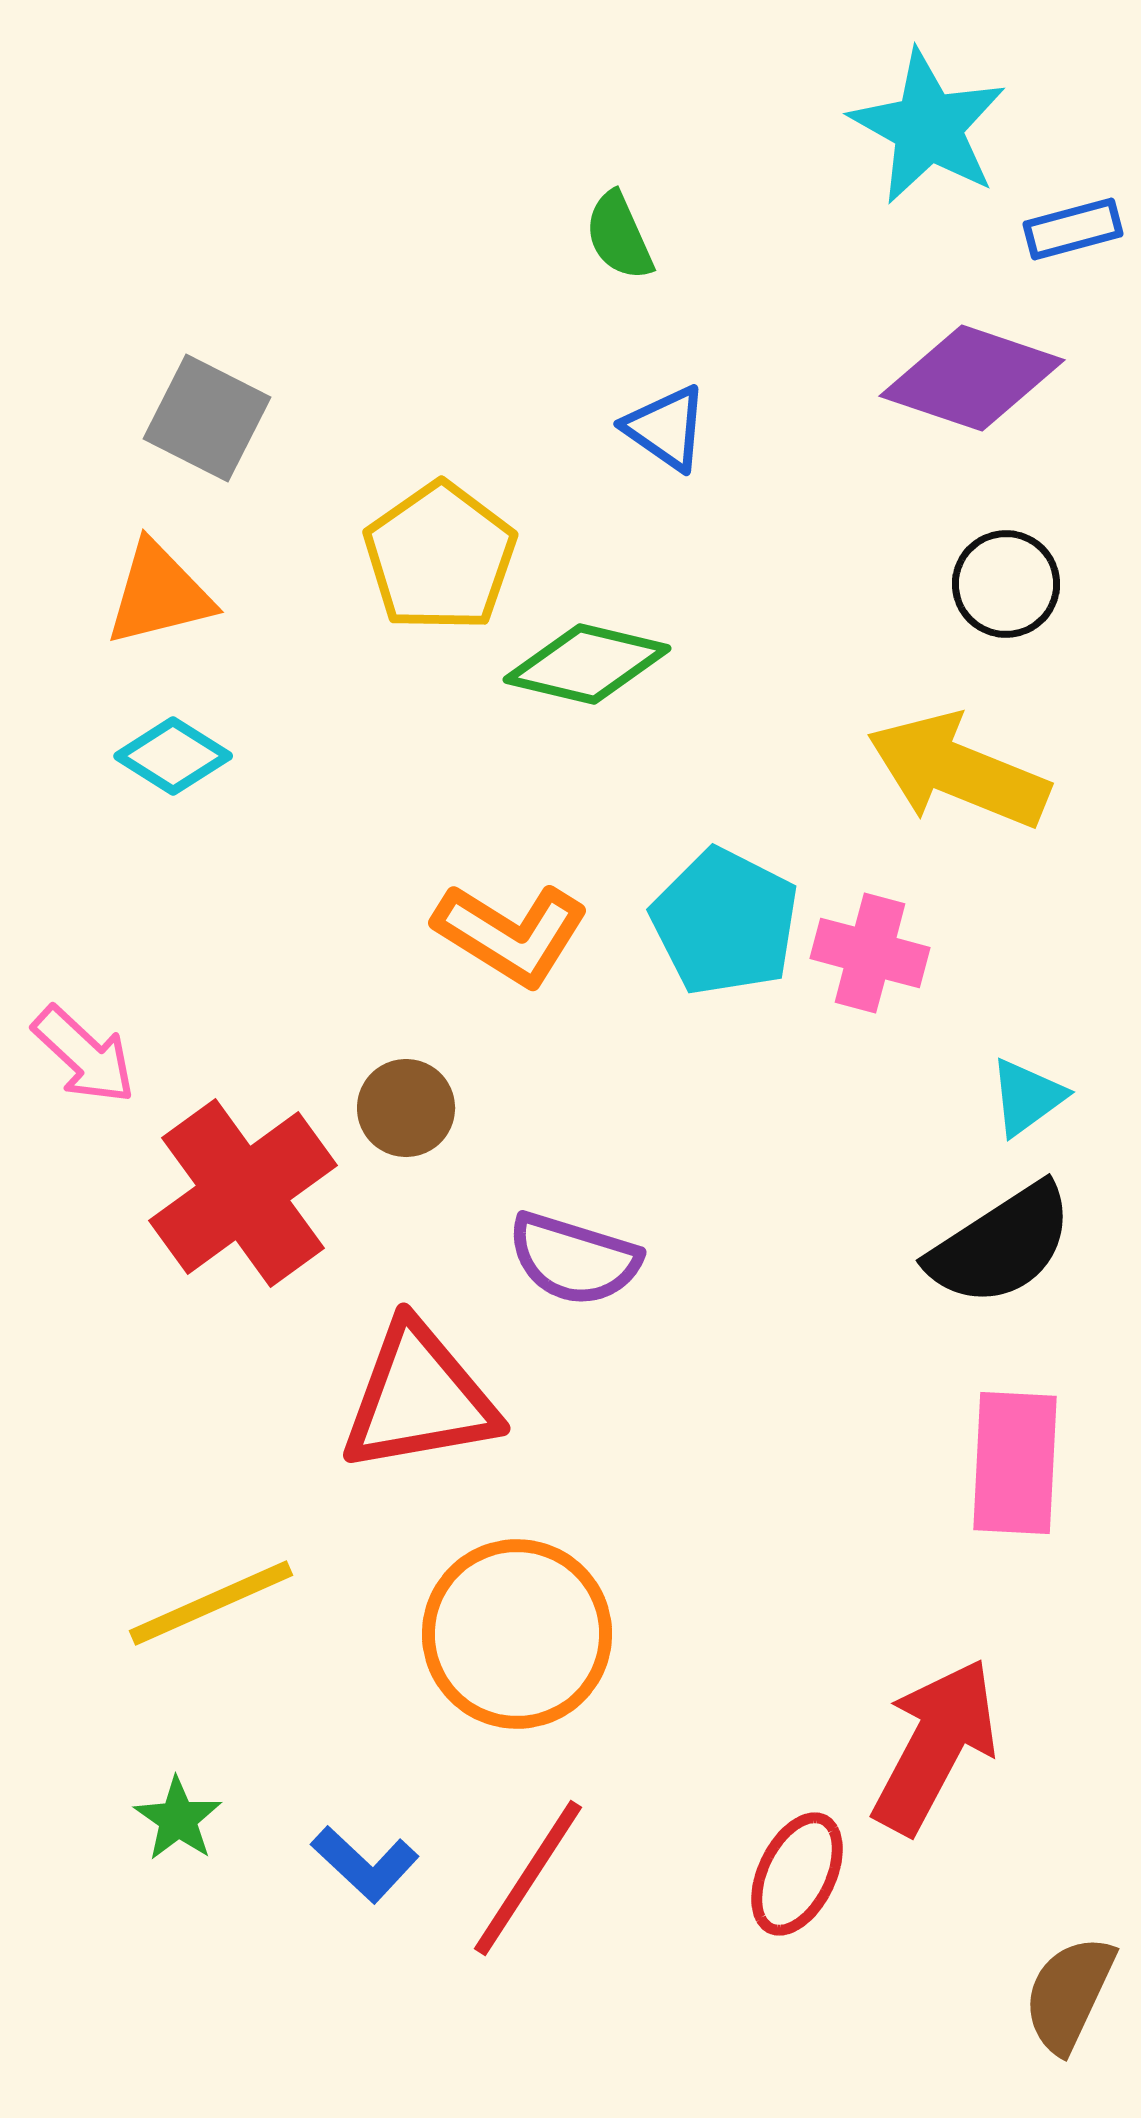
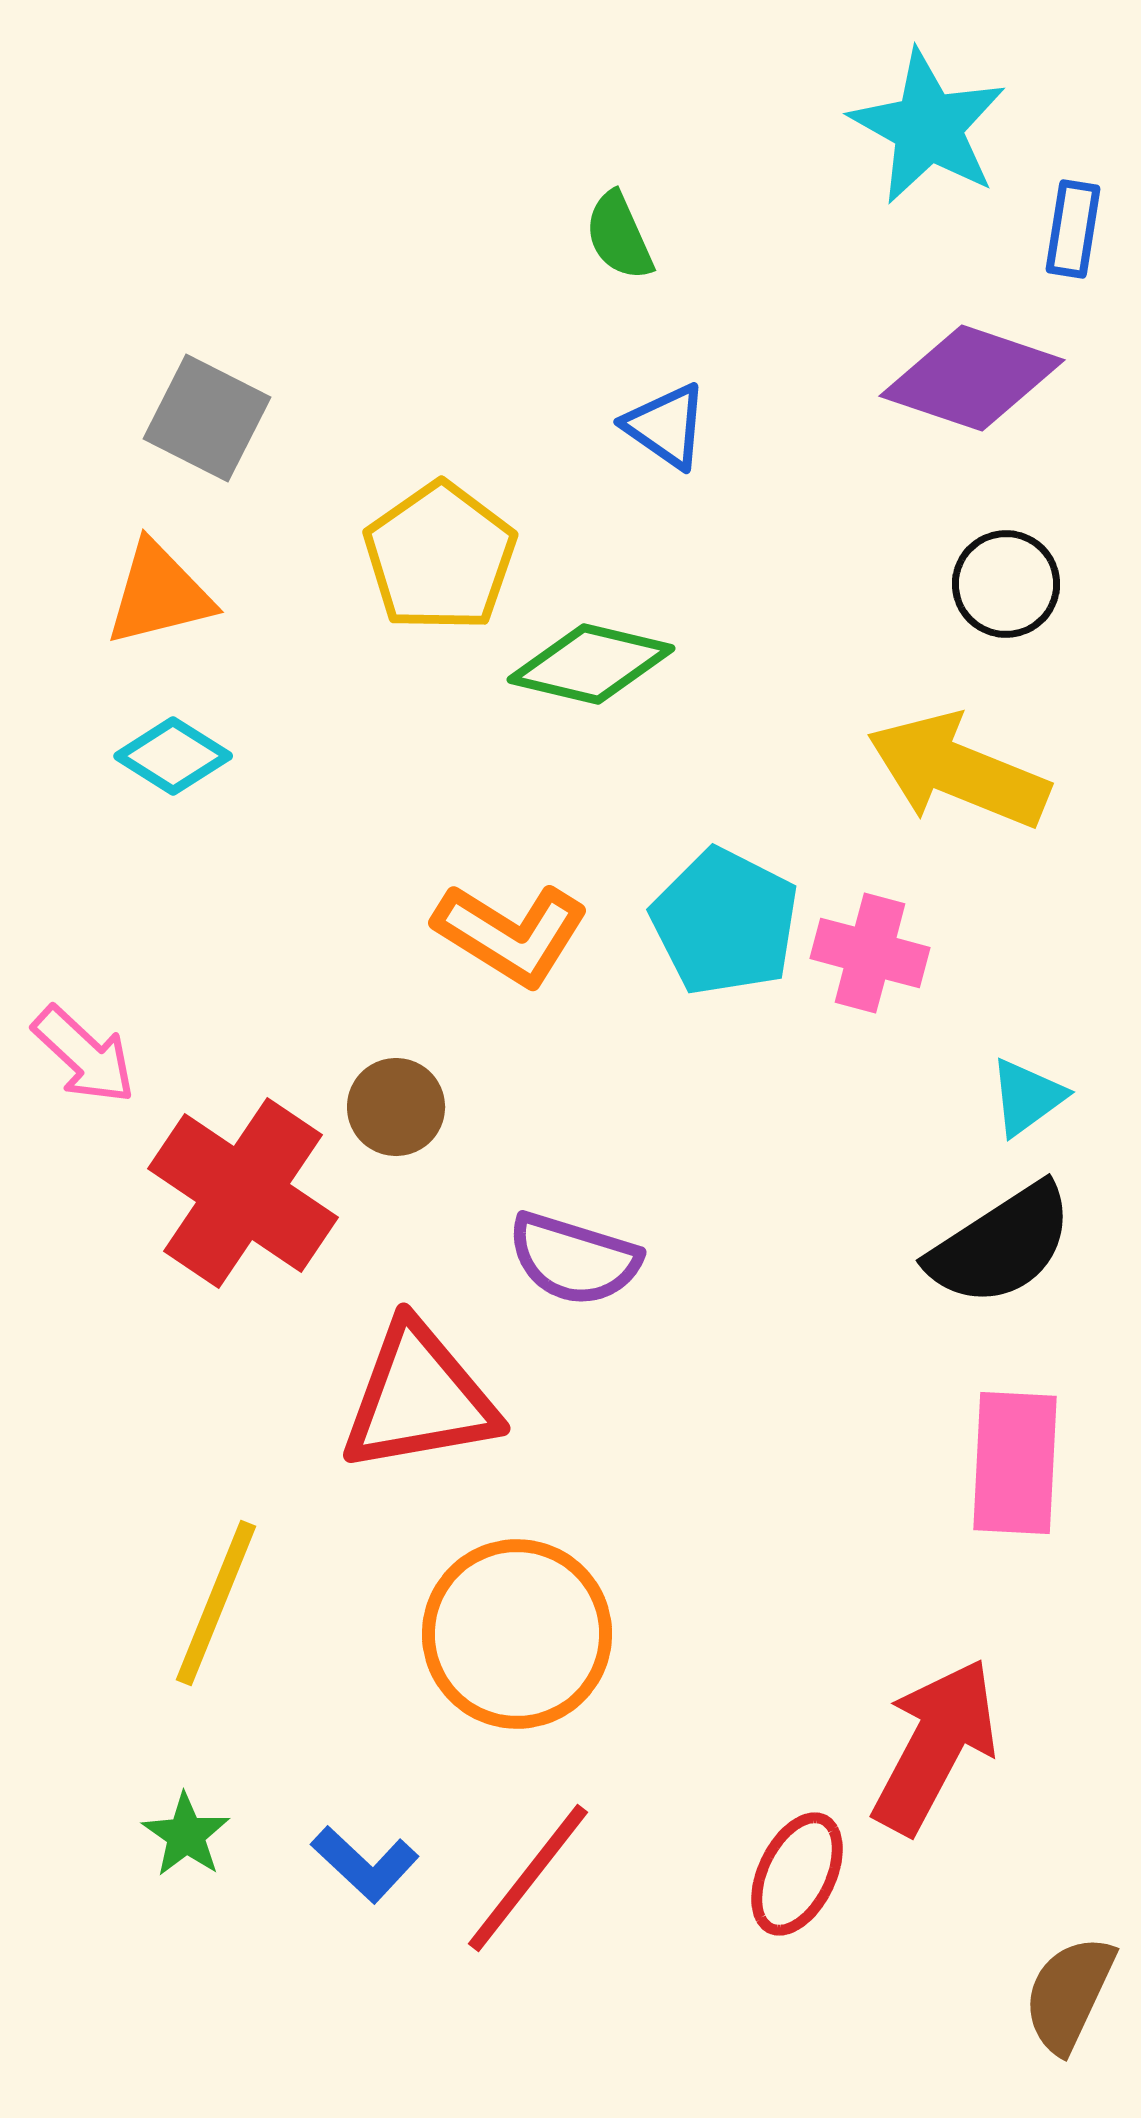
blue rectangle: rotated 66 degrees counterclockwise
blue triangle: moved 2 px up
green diamond: moved 4 px right
brown circle: moved 10 px left, 1 px up
red cross: rotated 20 degrees counterclockwise
yellow line: moved 5 px right; rotated 44 degrees counterclockwise
green star: moved 8 px right, 16 px down
red line: rotated 5 degrees clockwise
